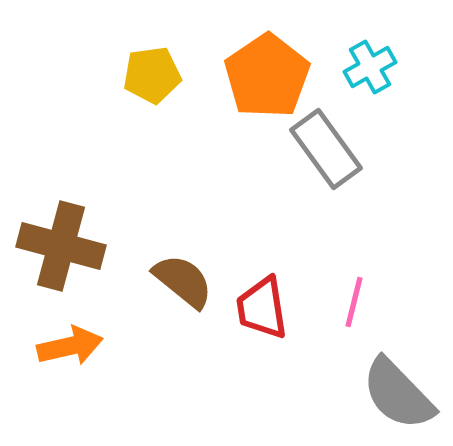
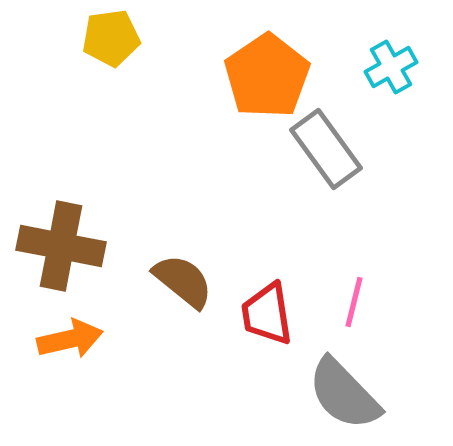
cyan cross: moved 21 px right
yellow pentagon: moved 41 px left, 37 px up
brown cross: rotated 4 degrees counterclockwise
red trapezoid: moved 5 px right, 6 px down
orange arrow: moved 7 px up
gray semicircle: moved 54 px left
